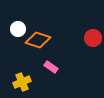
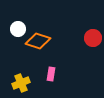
orange diamond: moved 1 px down
pink rectangle: moved 7 px down; rotated 64 degrees clockwise
yellow cross: moved 1 px left, 1 px down
